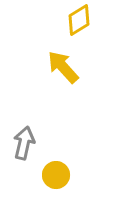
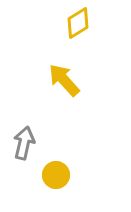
yellow diamond: moved 1 px left, 3 px down
yellow arrow: moved 1 px right, 13 px down
